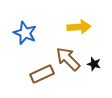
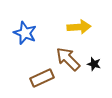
brown rectangle: moved 4 px down
